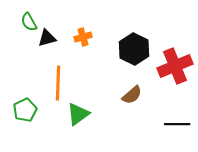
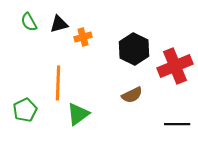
black triangle: moved 12 px right, 14 px up
brown semicircle: rotated 15 degrees clockwise
